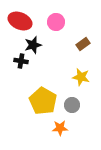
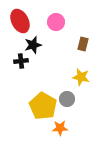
red ellipse: rotated 40 degrees clockwise
brown rectangle: rotated 40 degrees counterclockwise
black cross: rotated 16 degrees counterclockwise
yellow pentagon: moved 5 px down
gray circle: moved 5 px left, 6 px up
